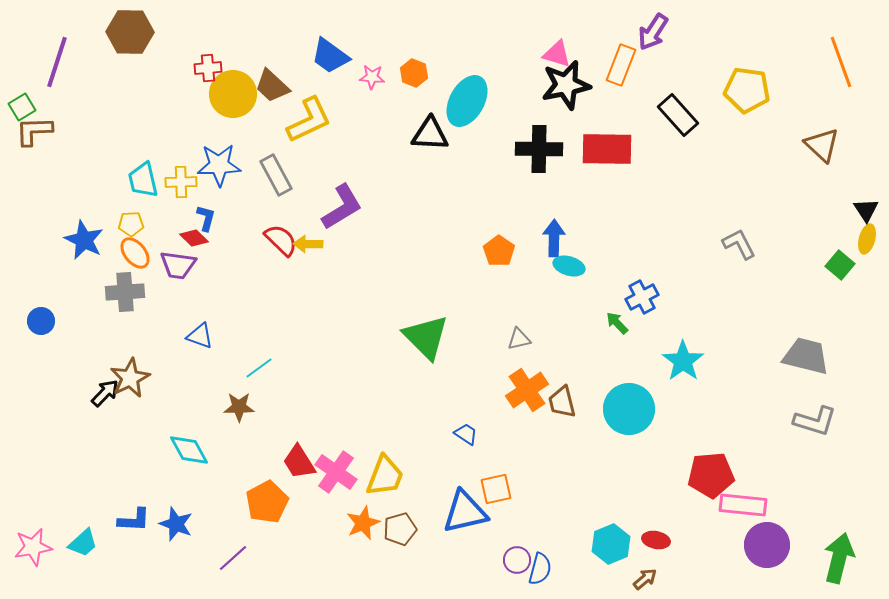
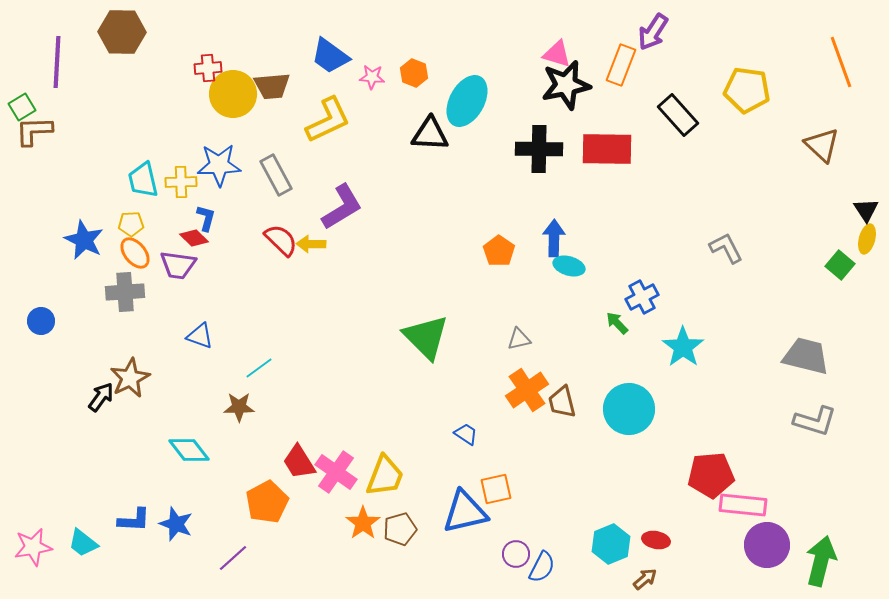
brown hexagon at (130, 32): moved 8 px left
purple line at (57, 62): rotated 15 degrees counterclockwise
brown trapezoid at (272, 86): rotated 48 degrees counterclockwise
yellow L-shape at (309, 120): moved 19 px right
yellow arrow at (308, 244): moved 3 px right
gray L-shape at (739, 244): moved 13 px left, 4 px down
cyan star at (683, 361): moved 14 px up
black arrow at (105, 393): moved 4 px left, 4 px down; rotated 8 degrees counterclockwise
cyan diamond at (189, 450): rotated 9 degrees counterclockwise
orange star at (363, 523): rotated 12 degrees counterclockwise
cyan trapezoid at (83, 543): rotated 80 degrees clockwise
green arrow at (839, 558): moved 18 px left, 3 px down
purple circle at (517, 560): moved 1 px left, 6 px up
blue semicircle at (540, 569): moved 2 px right, 2 px up; rotated 12 degrees clockwise
